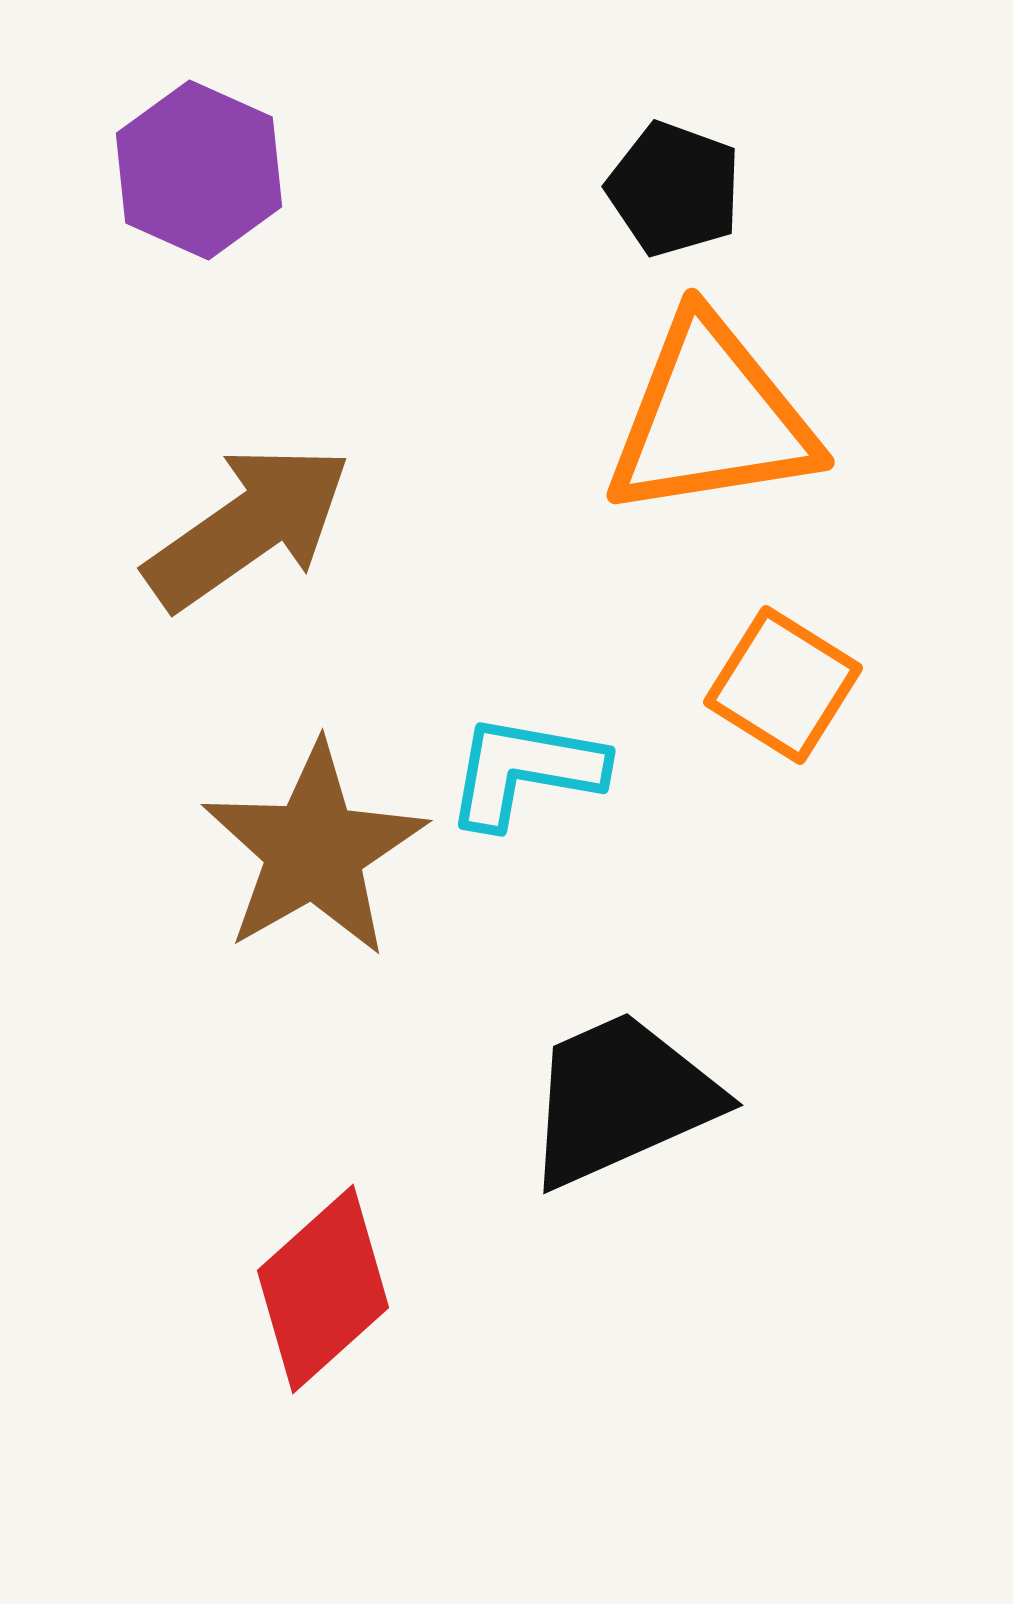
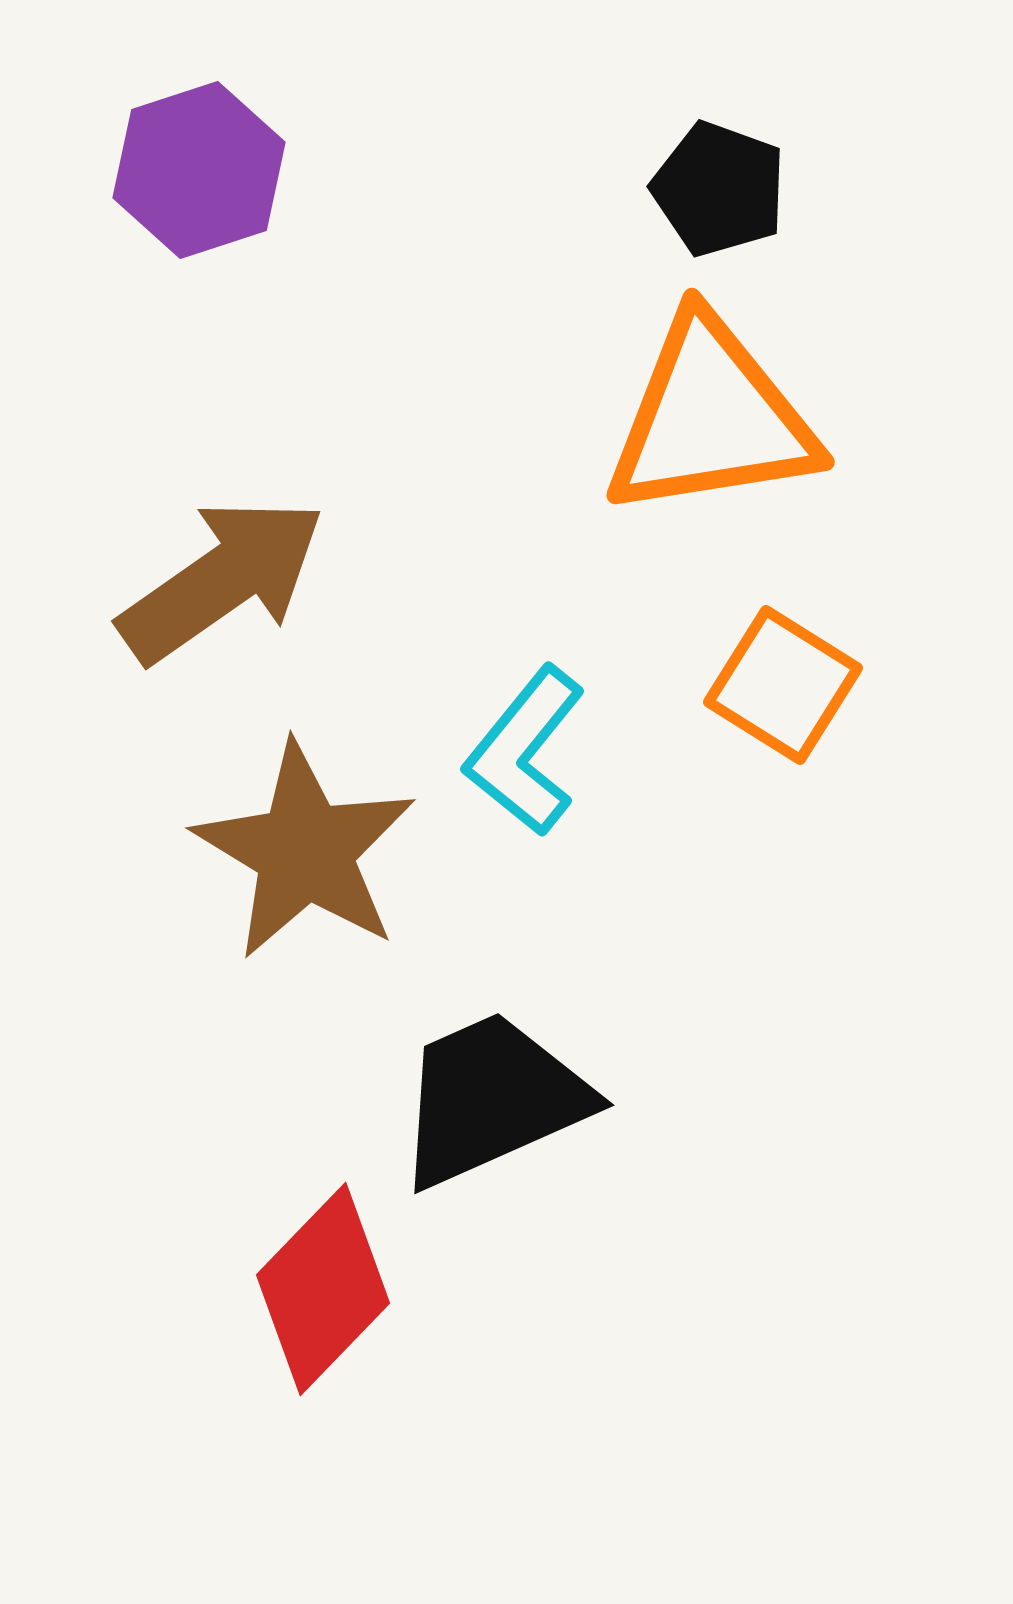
purple hexagon: rotated 18 degrees clockwise
black pentagon: moved 45 px right
brown arrow: moved 26 px left, 53 px down
cyan L-shape: moved 20 px up; rotated 61 degrees counterclockwise
brown star: moved 9 px left, 1 px down; rotated 11 degrees counterclockwise
black trapezoid: moved 129 px left
red diamond: rotated 4 degrees counterclockwise
